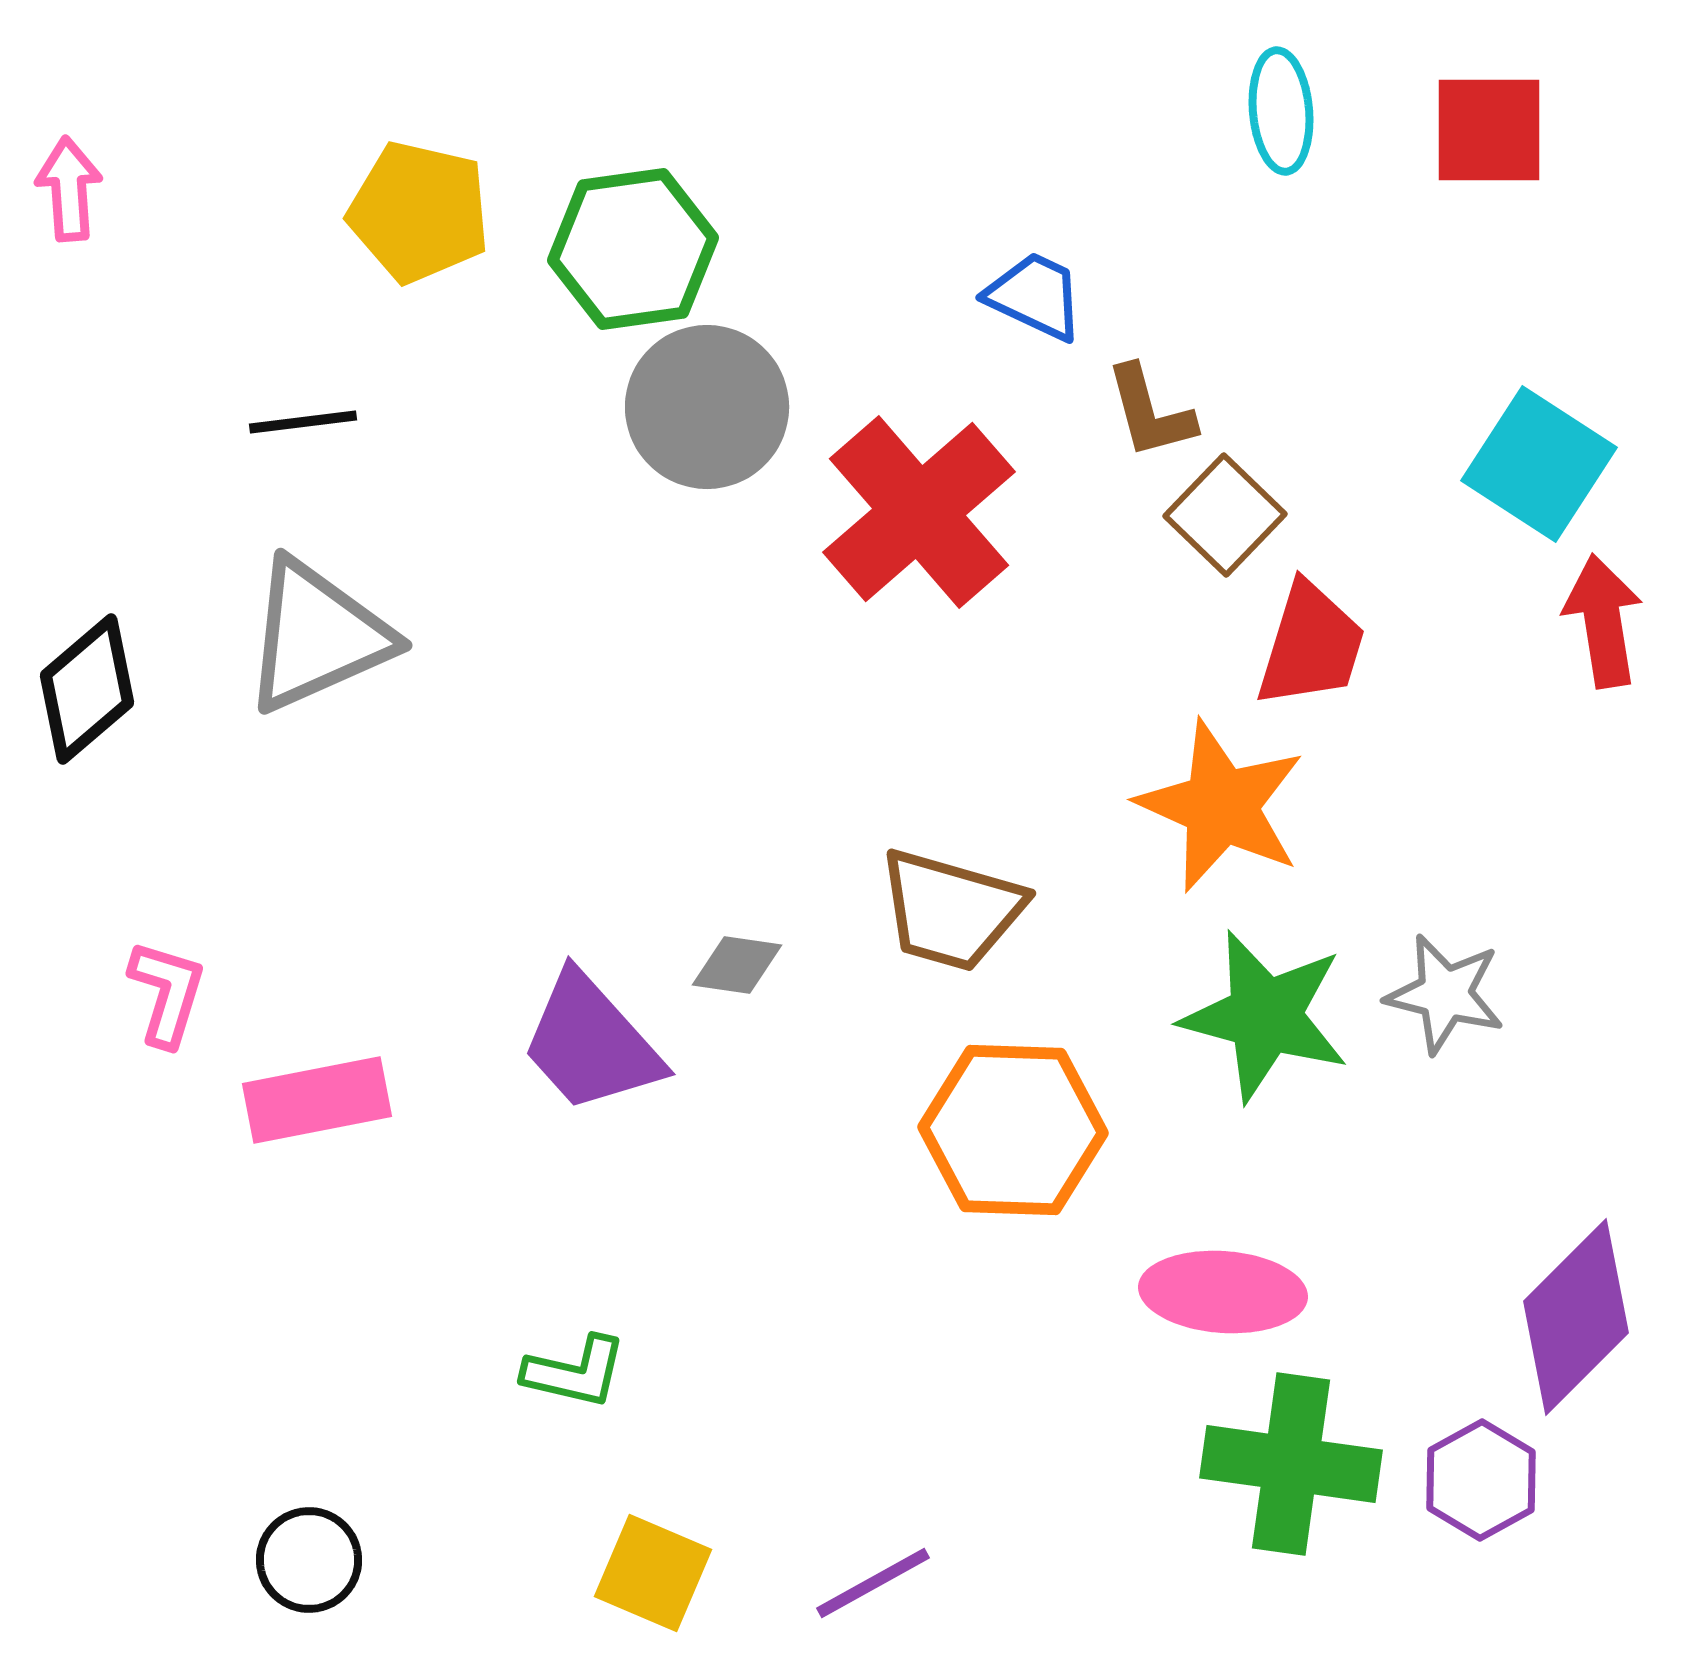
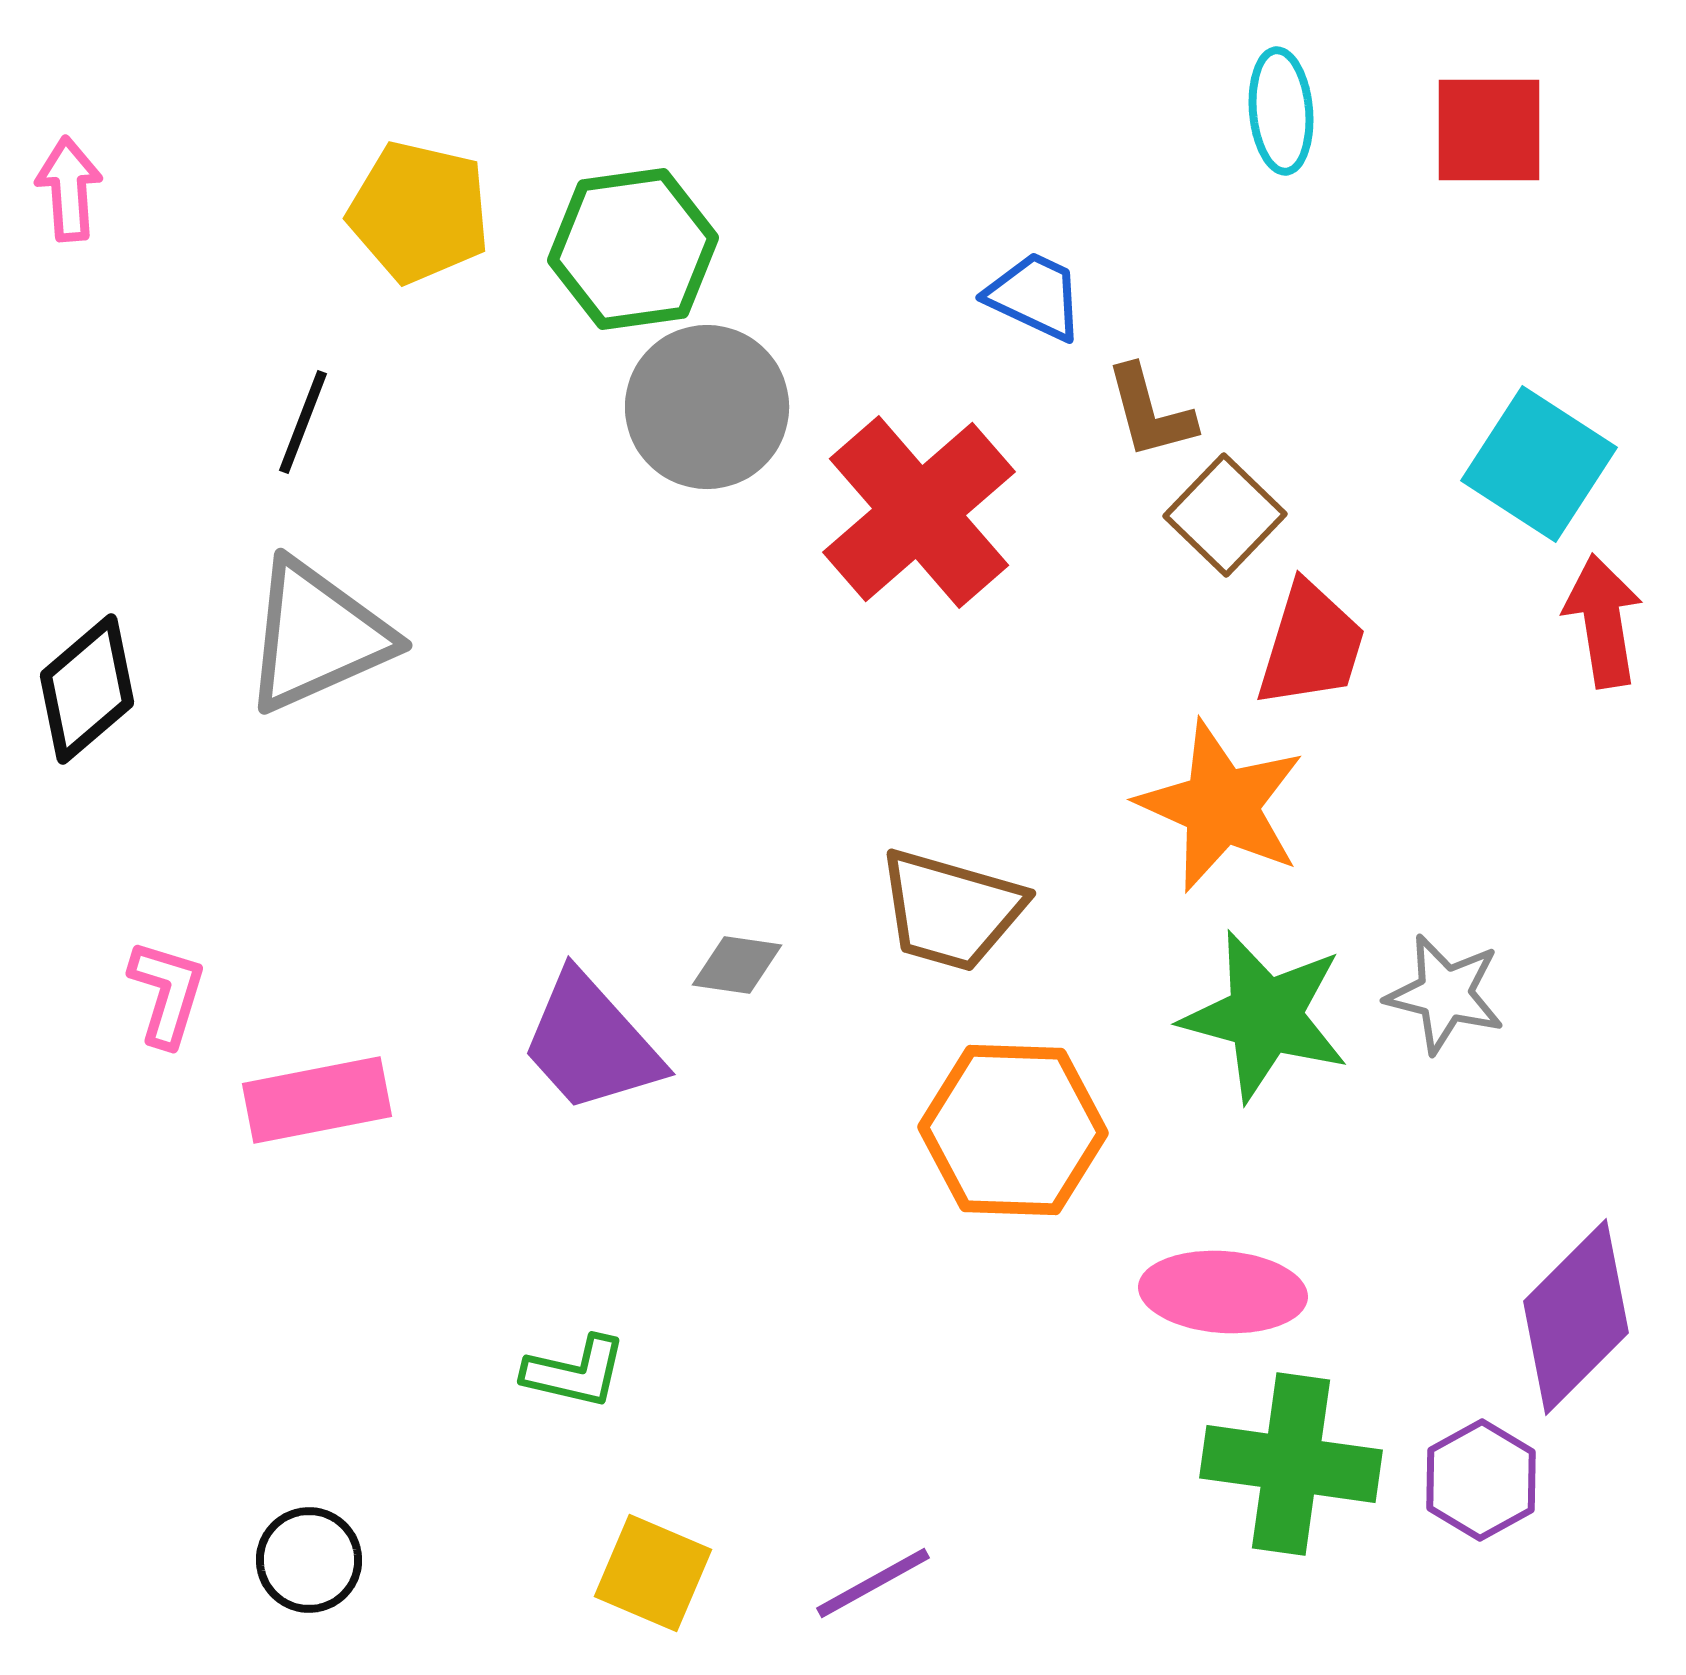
black line: rotated 62 degrees counterclockwise
